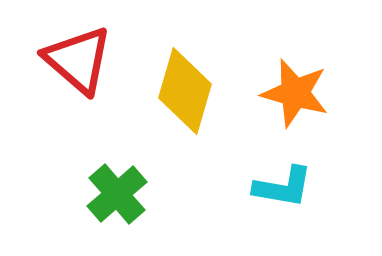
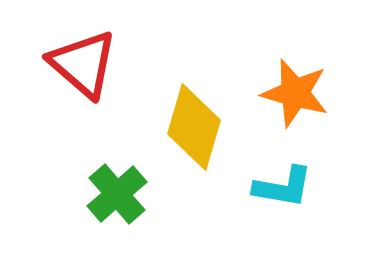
red triangle: moved 5 px right, 4 px down
yellow diamond: moved 9 px right, 36 px down
